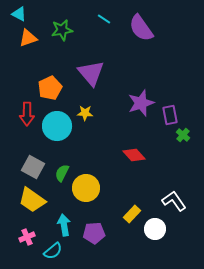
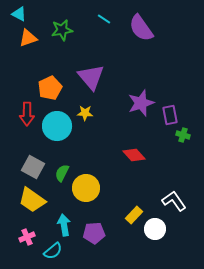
purple triangle: moved 4 px down
green cross: rotated 24 degrees counterclockwise
yellow rectangle: moved 2 px right, 1 px down
